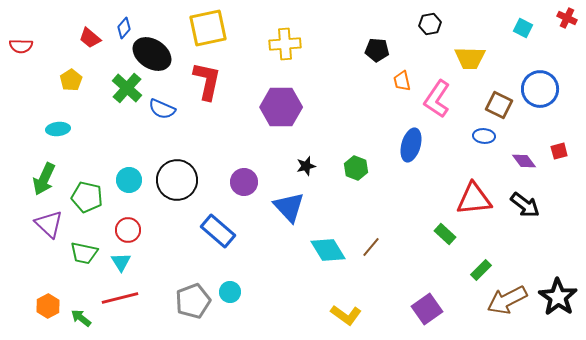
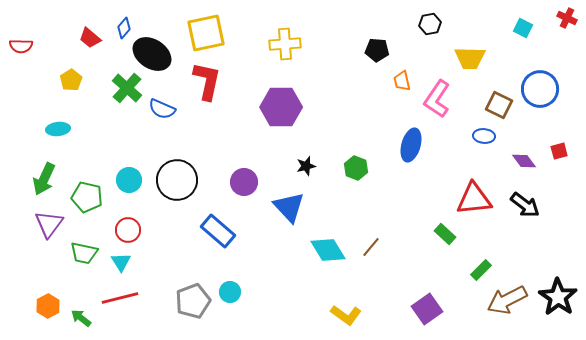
yellow square at (208, 28): moved 2 px left, 5 px down
purple triangle at (49, 224): rotated 24 degrees clockwise
